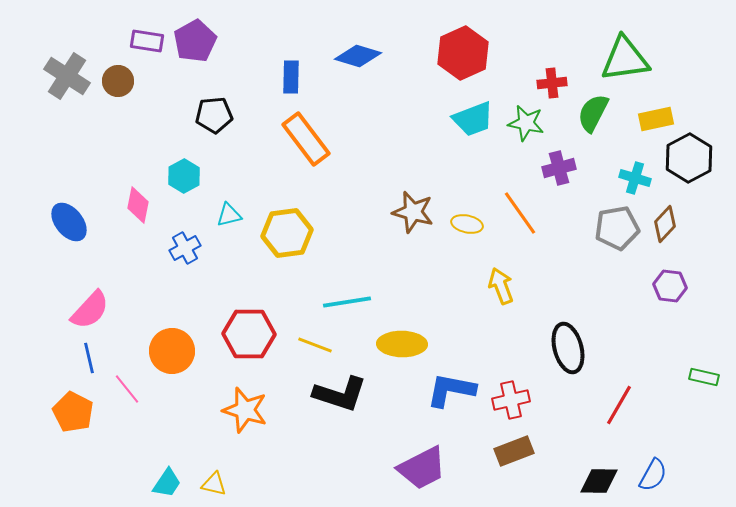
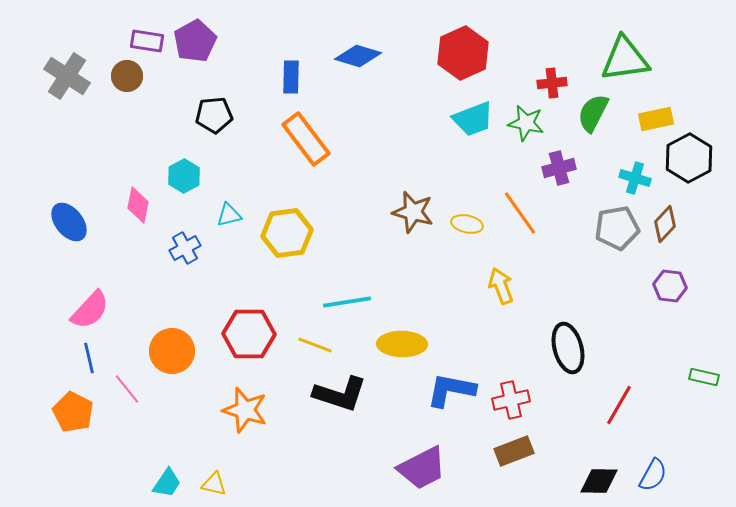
brown circle at (118, 81): moved 9 px right, 5 px up
